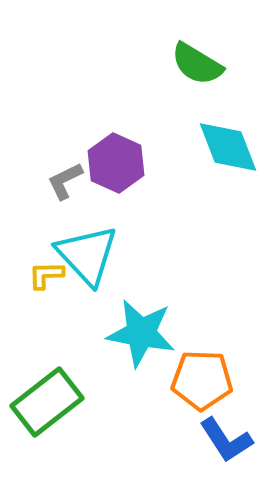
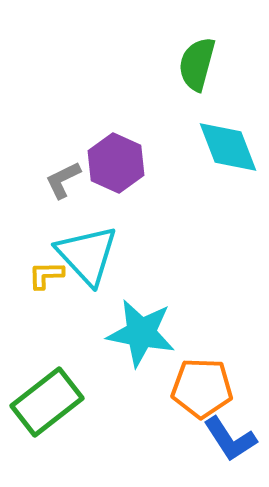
green semicircle: rotated 74 degrees clockwise
gray L-shape: moved 2 px left, 1 px up
orange pentagon: moved 8 px down
blue L-shape: moved 4 px right, 1 px up
